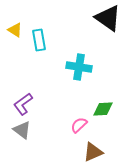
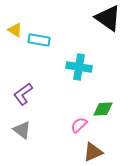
cyan rectangle: rotated 70 degrees counterclockwise
purple L-shape: moved 10 px up
